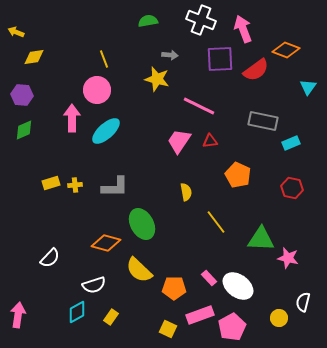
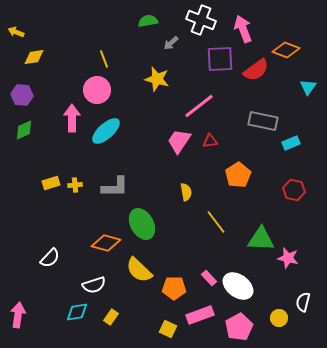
gray arrow at (170, 55): moved 1 px right, 12 px up; rotated 133 degrees clockwise
pink line at (199, 106): rotated 64 degrees counterclockwise
orange pentagon at (238, 175): rotated 15 degrees clockwise
red hexagon at (292, 188): moved 2 px right, 2 px down
cyan diamond at (77, 312): rotated 20 degrees clockwise
pink pentagon at (232, 327): moved 7 px right
